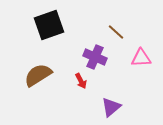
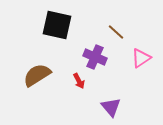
black square: moved 8 px right; rotated 32 degrees clockwise
pink triangle: rotated 30 degrees counterclockwise
brown semicircle: moved 1 px left
red arrow: moved 2 px left
purple triangle: rotated 30 degrees counterclockwise
